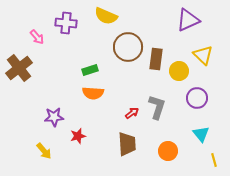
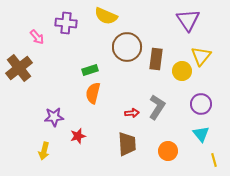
purple triangle: rotated 40 degrees counterclockwise
brown circle: moved 1 px left
yellow triangle: moved 2 px left, 1 px down; rotated 25 degrees clockwise
yellow circle: moved 3 px right
orange semicircle: rotated 100 degrees clockwise
purple circle: moved 4 px right, 6 px down
gray L-shape: rotated 15 degrees clockwise
red arrow: rotated 32 degrees clockwise
yellow arrow: rotated 54 degrees clockwise
